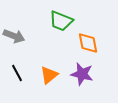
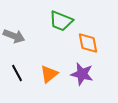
orange triangle: moved 1 px up
